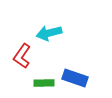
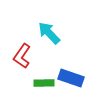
cyan arrow: rotated 60 degrees clockwise
blue rectangle: moved 4 px left
